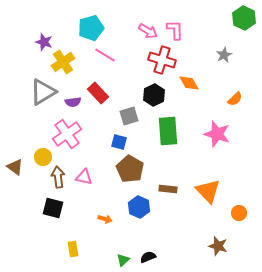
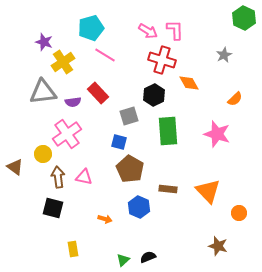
gray triangle: rotated 24 degrees clockwise
yellow circle: moved 3 px up
